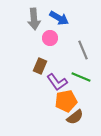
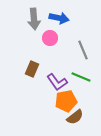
blue arrow: rotated 18 degrees counterclockwise
brown rectangle: moved 8 px left, 3 px down
